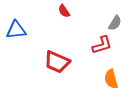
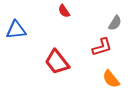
red L-shape: moved 2 px down
red trapezoid: rotated 28 degrees clockwise
orange semicircle: rotated 24 degrees counterclockwise
